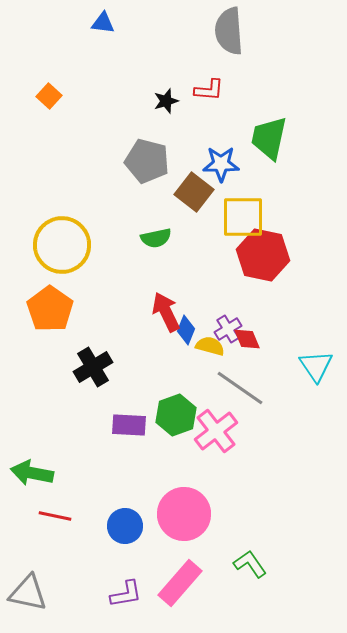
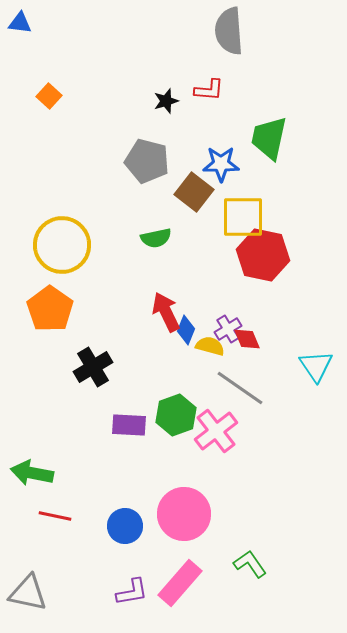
blue triangle: moved 83 px left
purple L-shape: moved 6 px right, 2 px up
